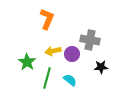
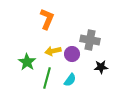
cyan semicircle: rotated 88 degrees clockwise
